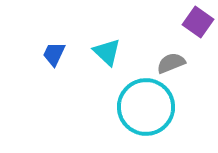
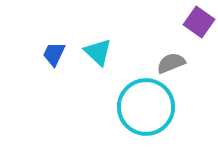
purple square: moved 1 px right
cyan triangle: moved 9 px left
